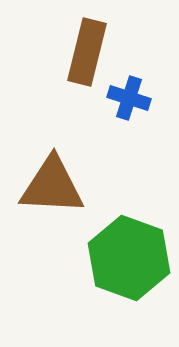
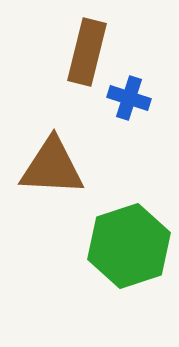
brown triangle: moved 19 px up
green hexagon: moved 12 px up; rotated 22 degrees clockwise
